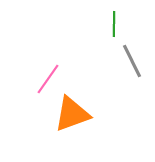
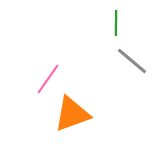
green line: moved 2 px right, 1 px up
gray line: rotated 24 degrees counterclockwise
